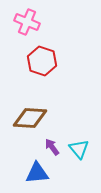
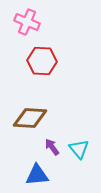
red hexagon: rotated 16 degrees counterclockwise
blue triangle: moved 2 px down
